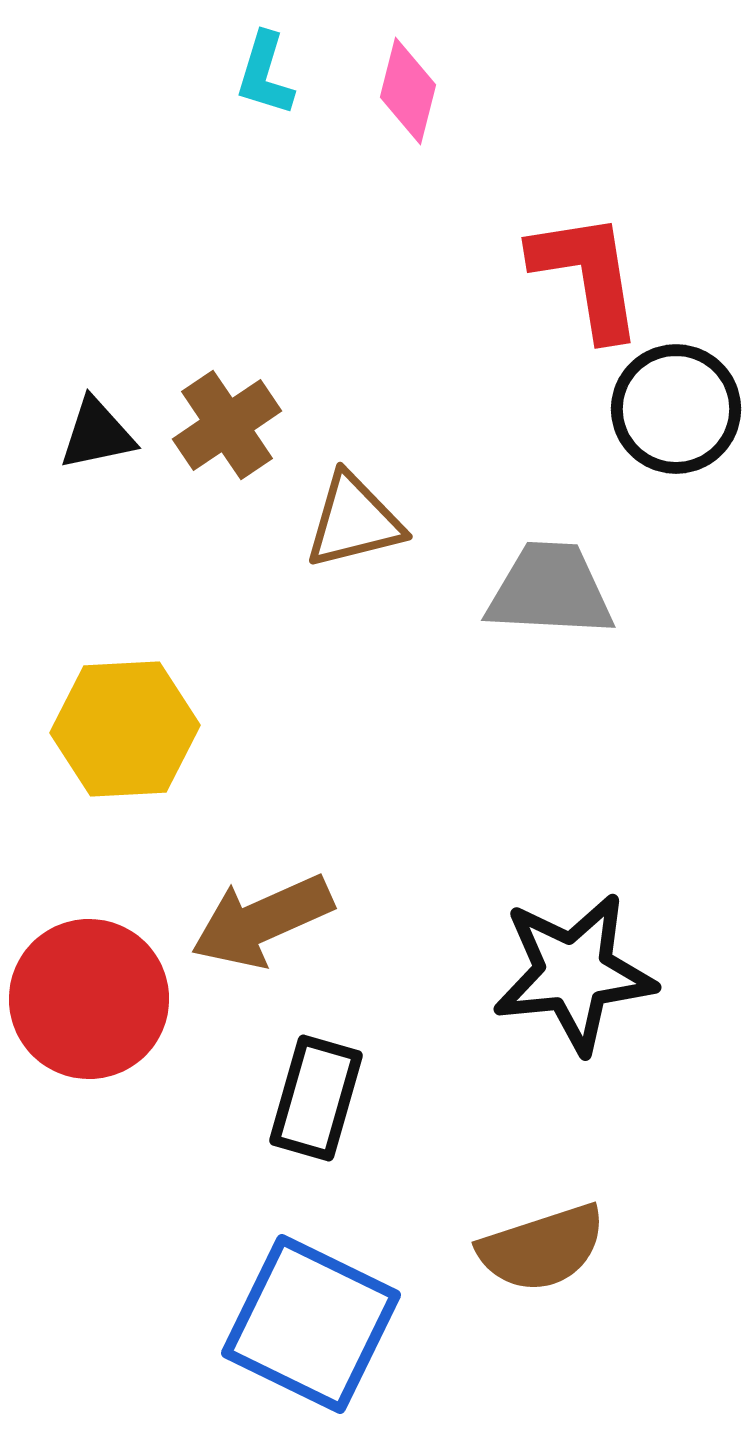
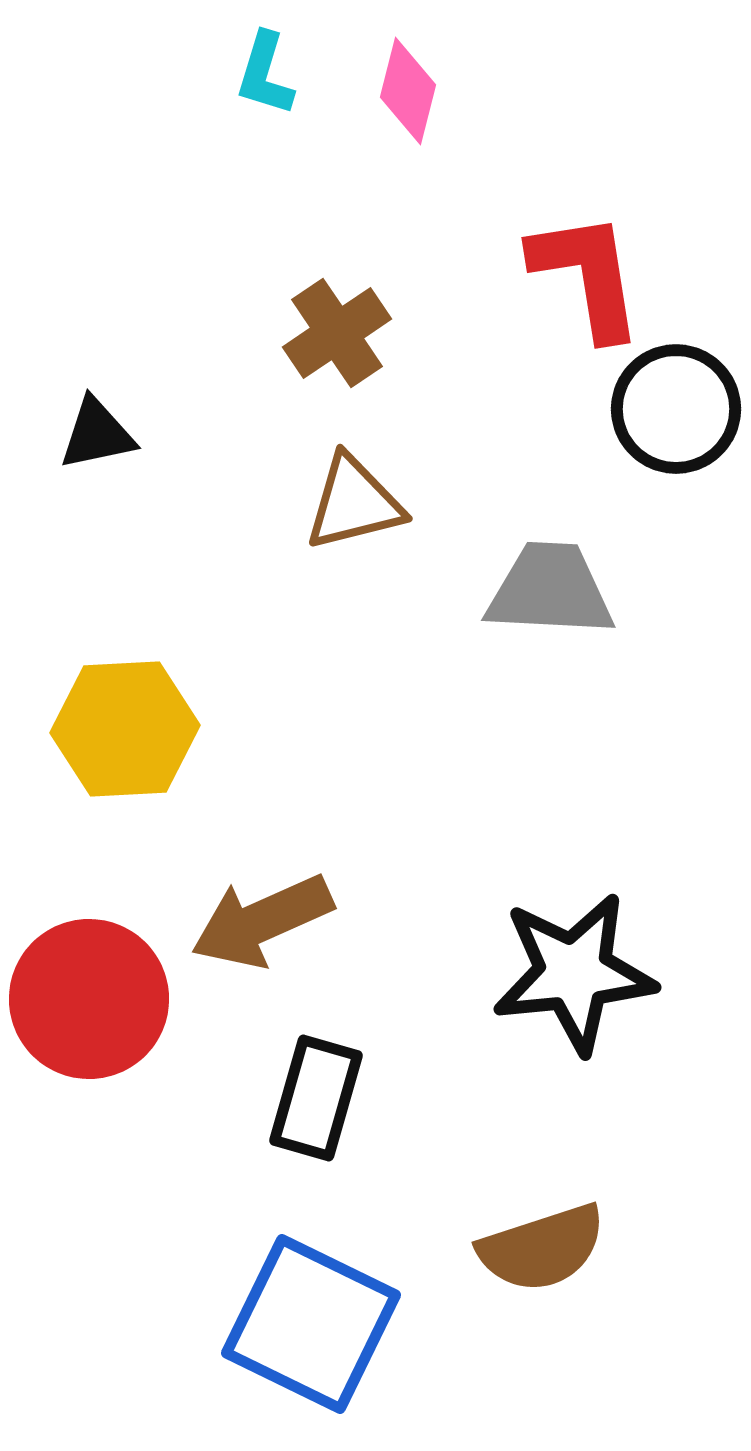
brown cross: moved 110 px right, 92 px up
brown triangle: moved 18 px up
